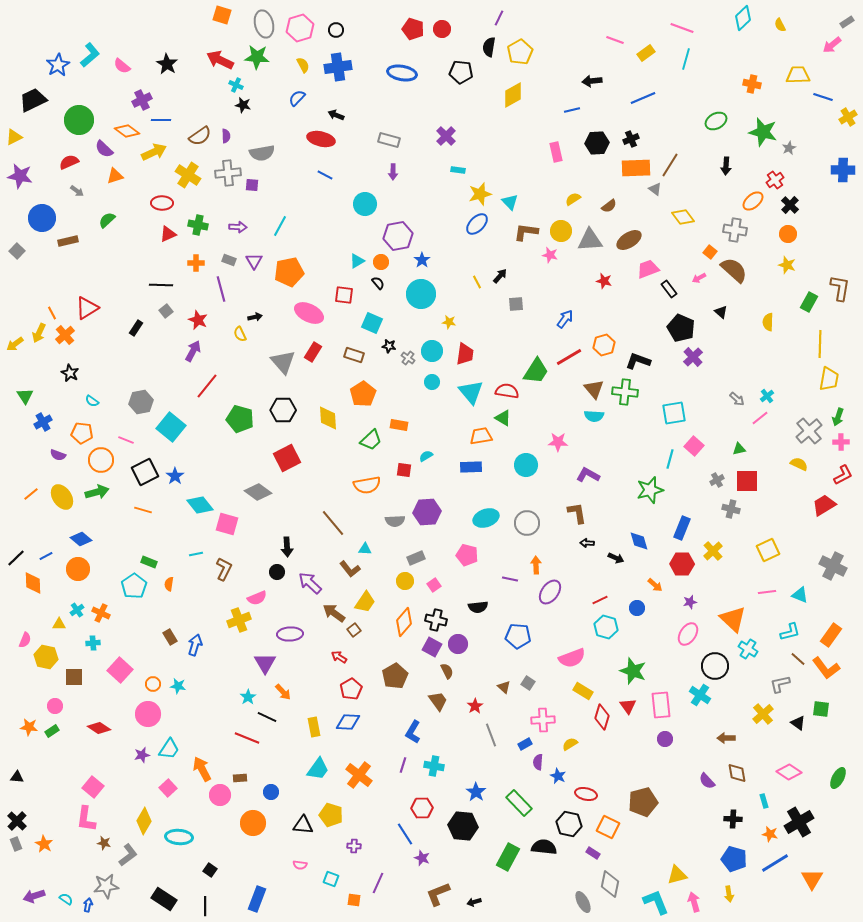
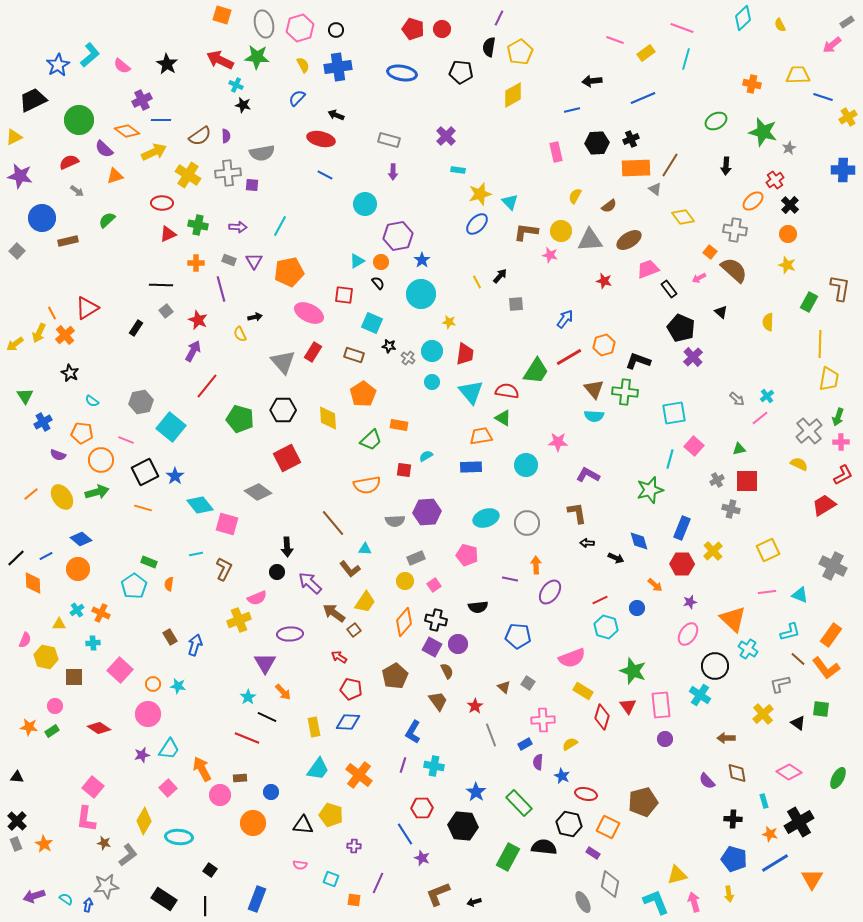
yellow semicircle at (573, 199): moved 2 px right, 3 px up; rotated 28 degrees counterclockwise
orange line at (143, 510): moved 2 px up
red pentagon at (351, 689): rotated 30 degrees counterclockwise
blue star at (558, 776): moved 4 px right
